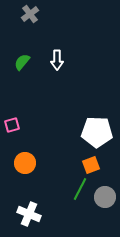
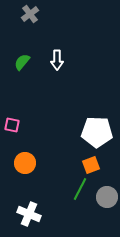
pink square: rotated 28 degrees clockwise
gray circle: moved 2 px right
